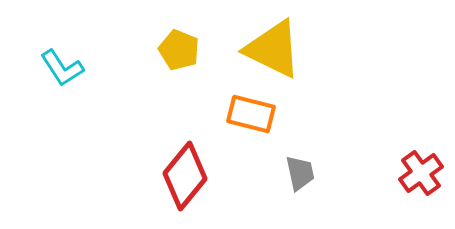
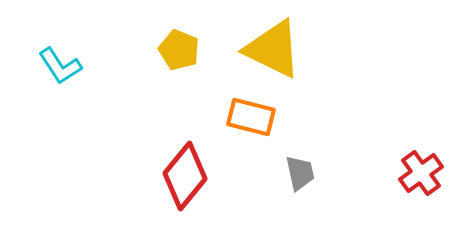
cyan L-shape: moved 2 px left, 2 px up
orange rectangle: moved 3 px down
